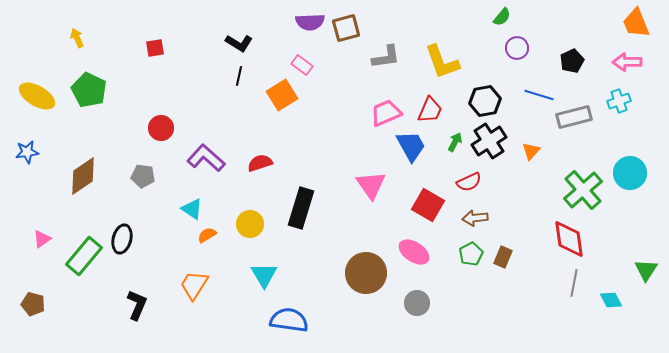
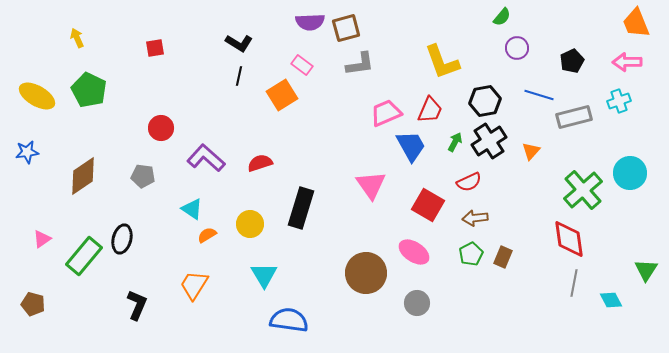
gray L-shape at (386, 57): moved 26 px left, 7 px down
